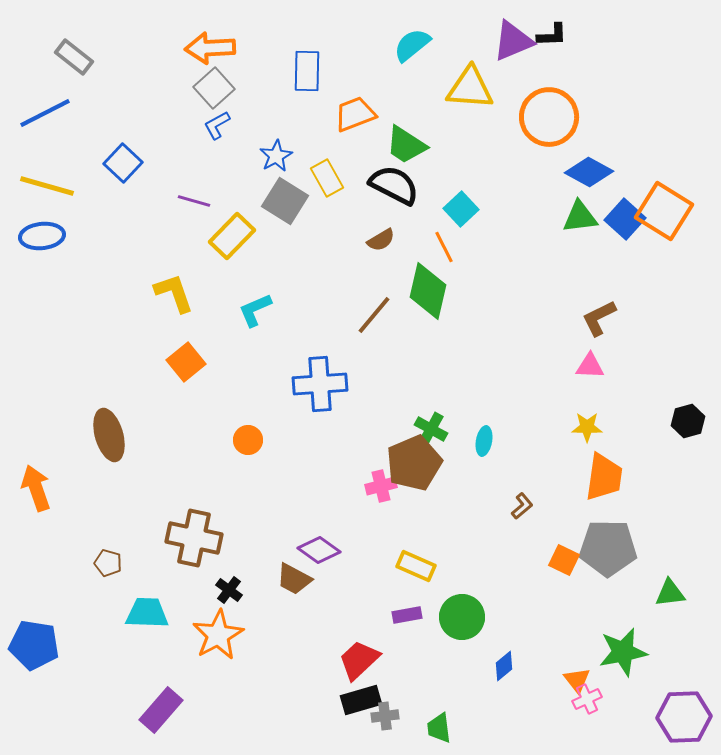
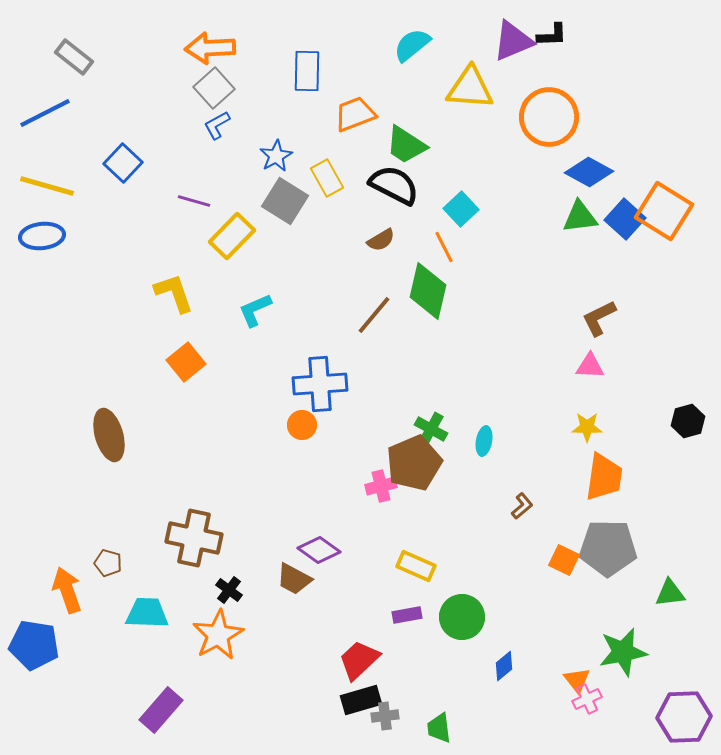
orange circle at (248, 440): moved 54 px right, 15 px up
orange arrow at (36, 488): moved 31 px right, 102 px down
